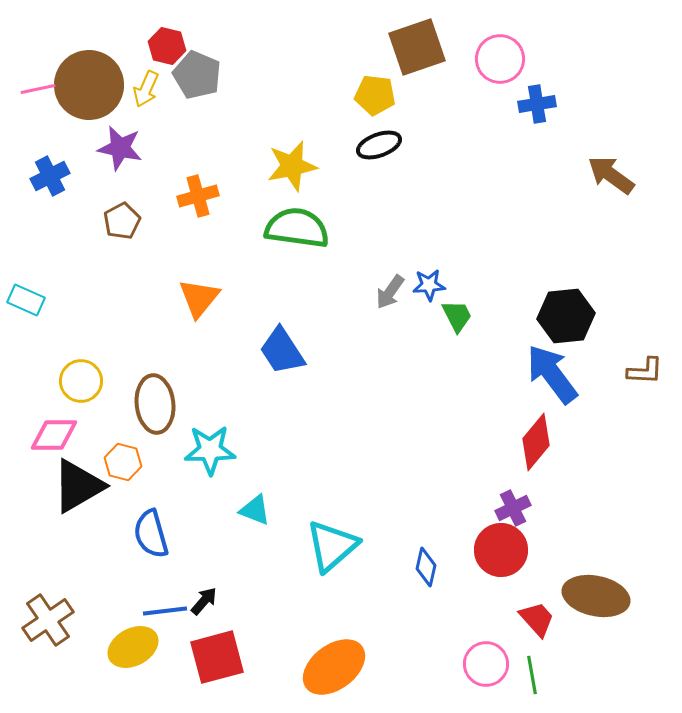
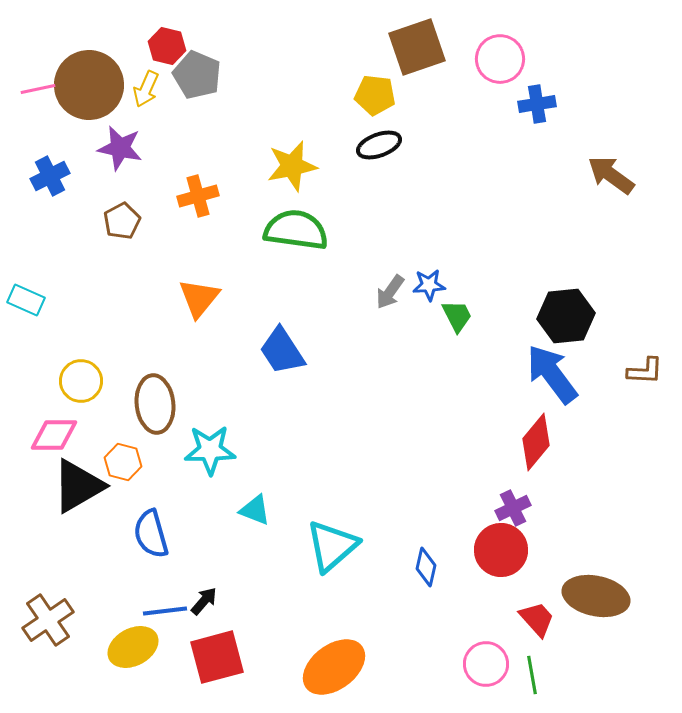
green semicircle at (297, 228): moved 1 px left, 2 px down
